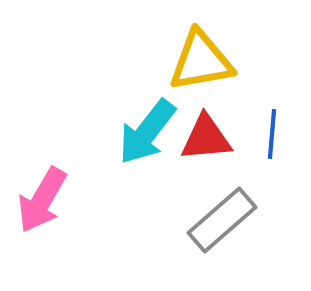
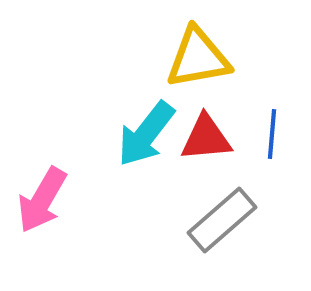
yellow triangle: moved 3 px left, 3 px up
cyan arrow: moved 1 px left, 2 px down
